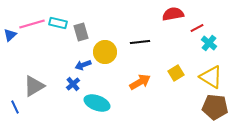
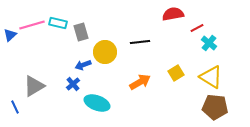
pink line: moved 1 px down
